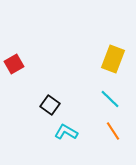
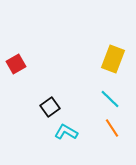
red square: moved 2 px right
black square: moved 2 px down; rotated 18 degrees clockwise
orange line: moved 1 px left, 3 px up
